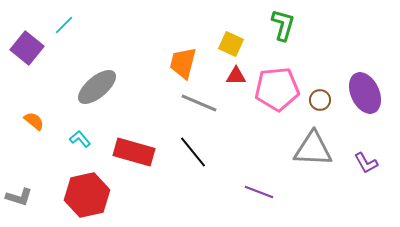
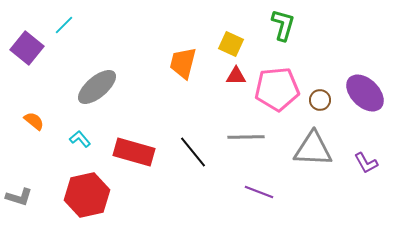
purple ellipse: rotated 21 degrees counterclockwise
gray line: moved 47 px right, 34 px down; rotated 24 degrees counterclockwise
